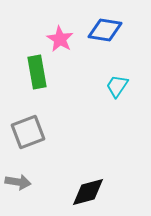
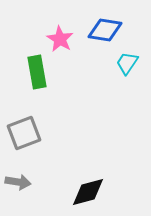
cyan trapezoid: moved 10 px right, 23 px up
gray square: moved 4 px left, 1 px down
